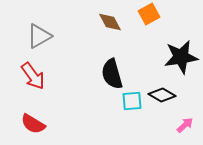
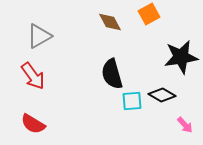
pink arrow: rotated 90 degrees clockwise
